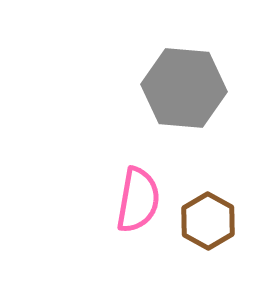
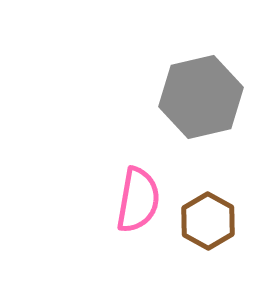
gray hexagon: moved 17 px right, 9 px down; rotated 18 degrees counterclockwise
